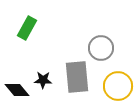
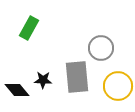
green rectangle: moved 2 px right
